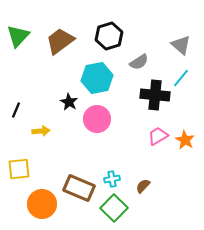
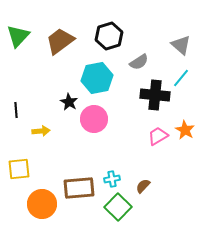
black line: rotated 28 degrees counterclockwise
pink circle: moved 3 px left
orange star: moved 10 px up
brown rectangle: rotated 28 degrees counterclockwise
green square: moved 4 px right, 1 px up
